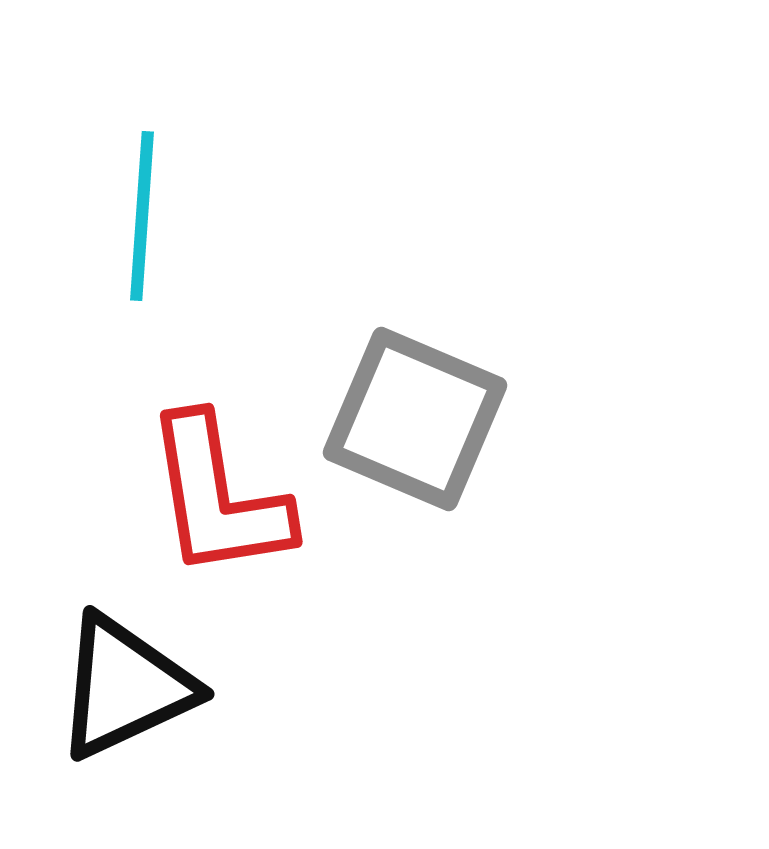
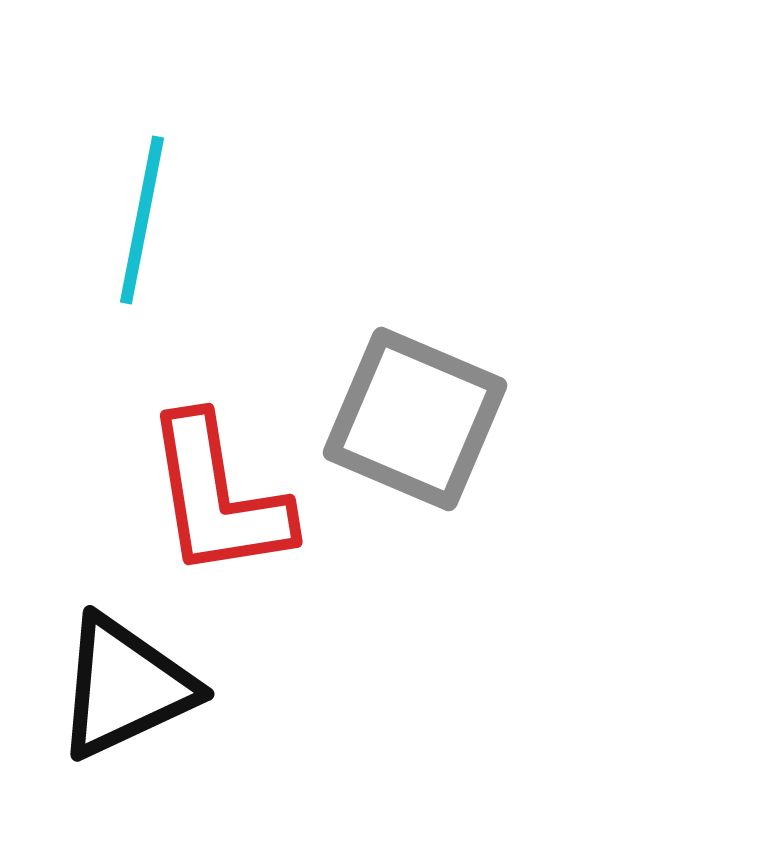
cyan line: moved 4 px down; rotated 7 degrees clockwise
